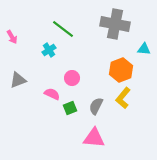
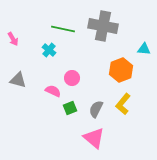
gray cross: moved 12 px left, 2 px down
green line: rotated 25 degrees counterclockwise
pink arrow: moved 1 px right, 2 px down
cyan cross: rotated 16 degrees counterclockwise
gray triangle: rotated 36 degrees clockwise
pink semicircle: moved 1 px right, 3 px up
yellow L-shape: moved 6 px down
gray semicircle: moved 3 px down
pink triangle: rotated 35 degrees clockwise
